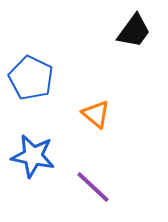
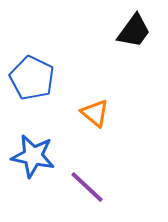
blue pentagon: moved 1 px right
orange triangle: moved 1 px left, 1 px up
purple line: moved 6 px left
